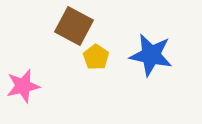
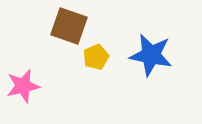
brown square: moved 5 px left; rotated 9 degrees counterclockwise
yellow pentagon: rotated 15 degrees clockwise
